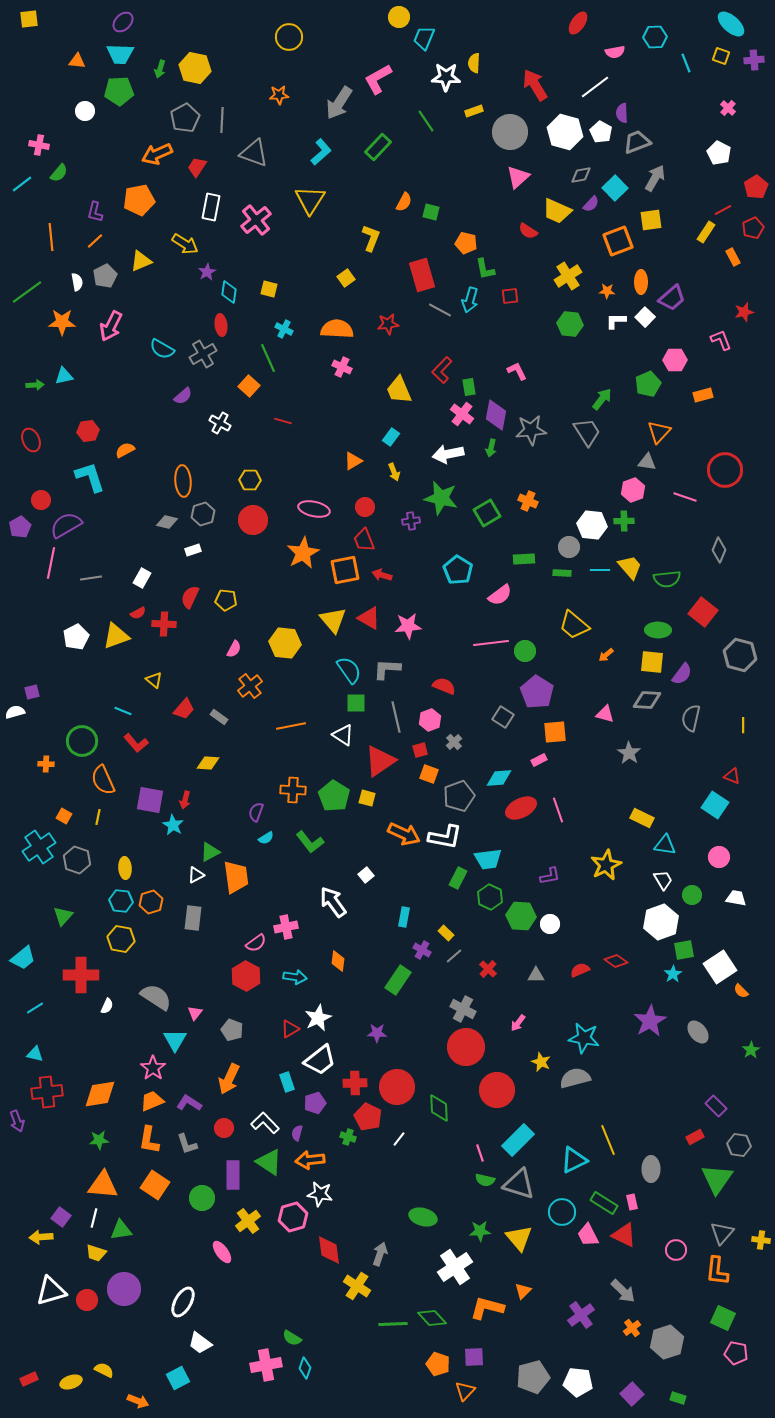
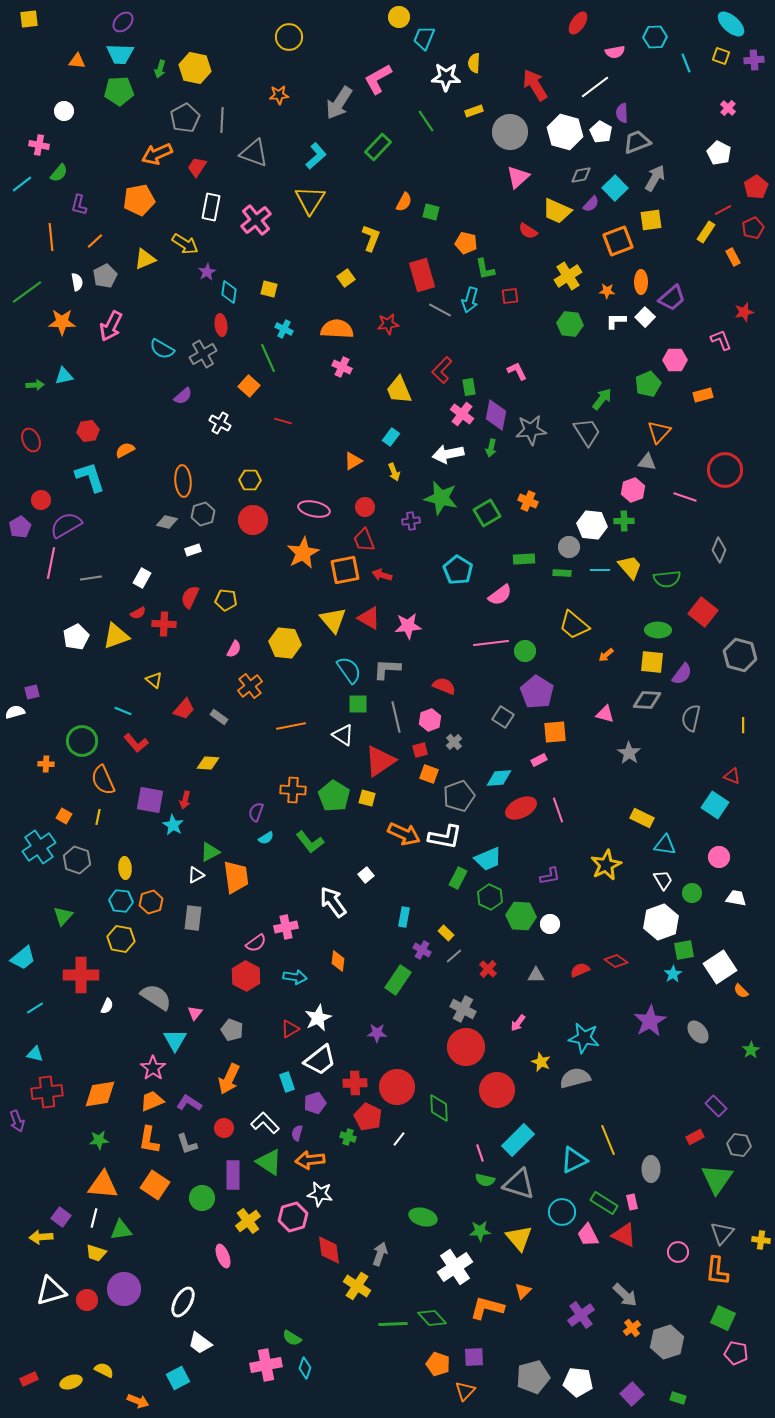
white circle at (85, 111): moved 21 px left
cyan L-shape at (321, 152): moved 5 px left, 4 px down
purple L-shape at (95, 212): moved 16 px left, 7 px up
yellow triangle at (141, 261): moved 4 px right, 2 px up
green square at (356, 703): moved 2 px right, 1 px down
cyan trapezoid at (488, 859): rotated 16 degrees counterclockwise
green circle at (692, 895): moved 2 px up
pink circle at (676, 1250): moved 2 px right, 2 px down
pink ellipse at (222, 1252): moved 1 px right, 4 px down; rotated 15 degrees clockwise
gray arrow at (623, 1291): moved 2 px right, 4 px down
